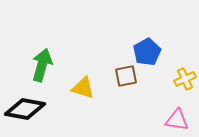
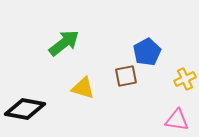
green arrow: moved 22 px right, 22 px up; rotated 36 degrees clockwise
